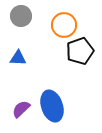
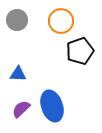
gray circle: moved 4 px left, 4 px down
orange circle: moved 3 px left, 4 px up
blue triangle: moved 16 px down
